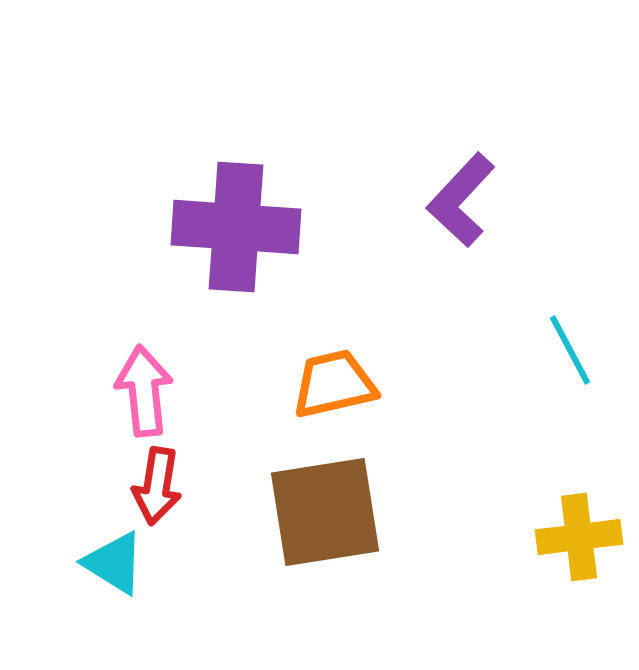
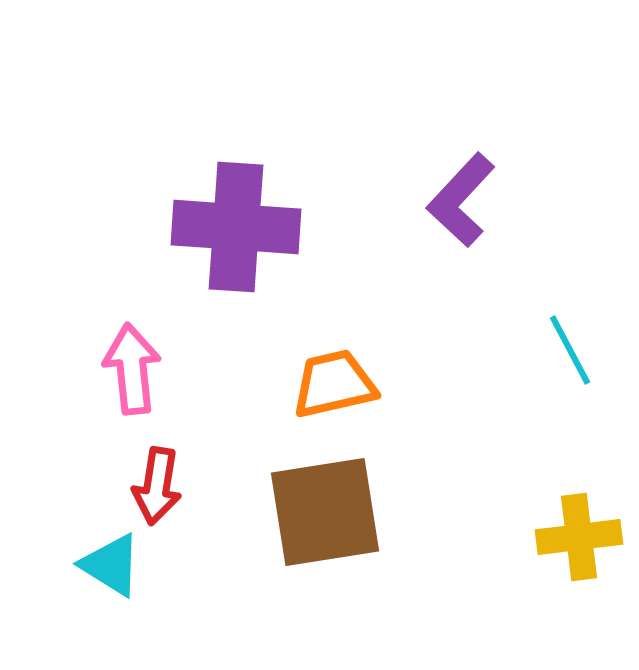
pink arrow: moved 12 px left, 22 px up
cyan triangle: moved 3 px left, 2 px down
